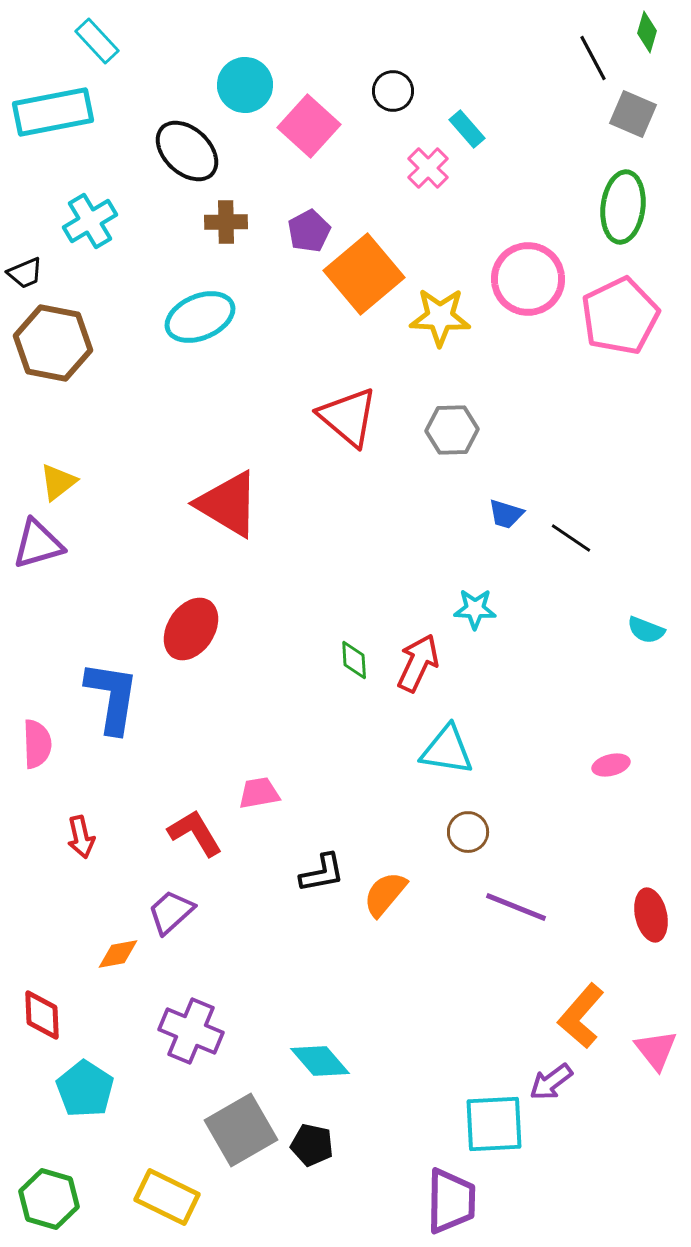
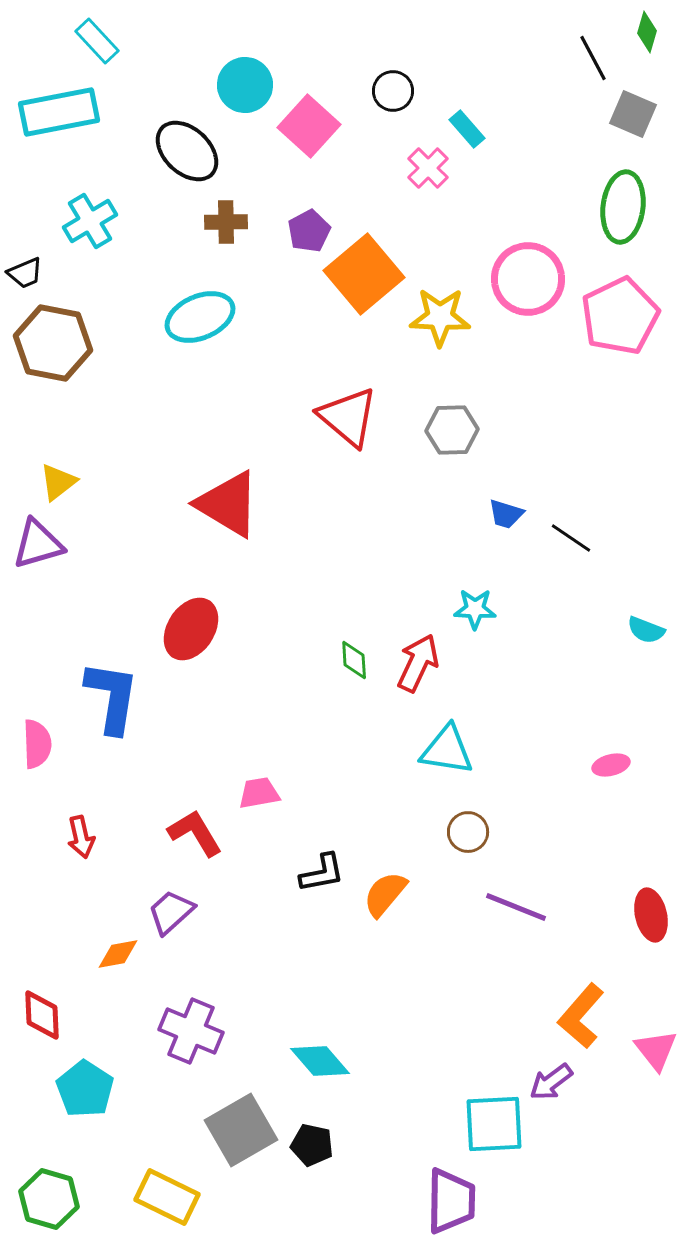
cyan rectangle at (53, 112): moved 6 px right
